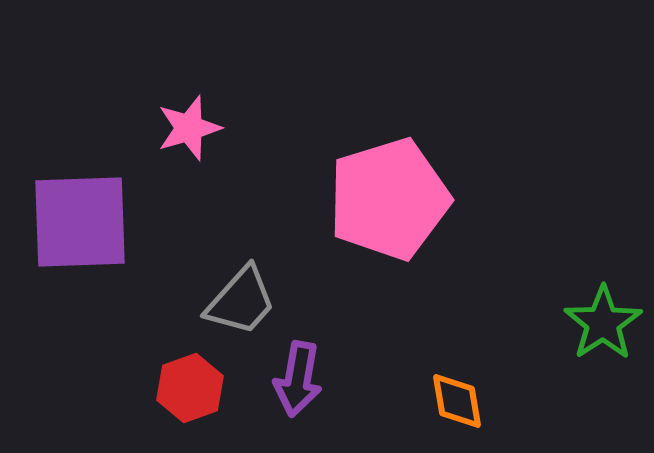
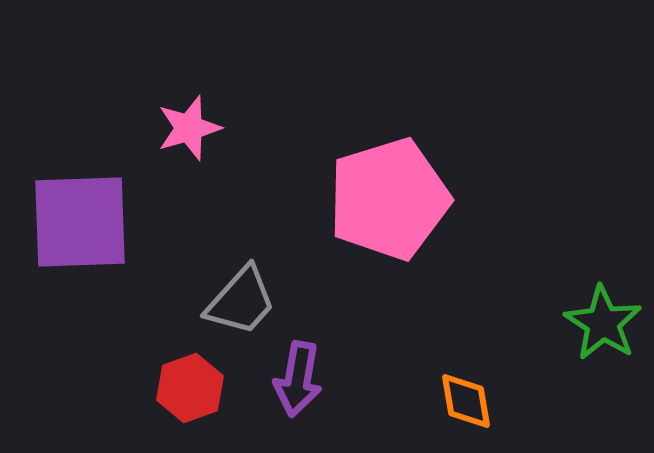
green star: rotated 6 degrees counterclockwise
orange diamond: moved 9 px right
